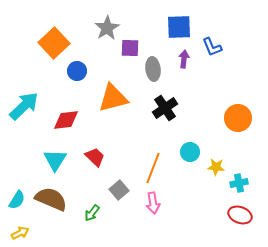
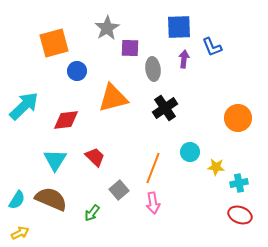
orange square: rotated 28 degrees clockwise
